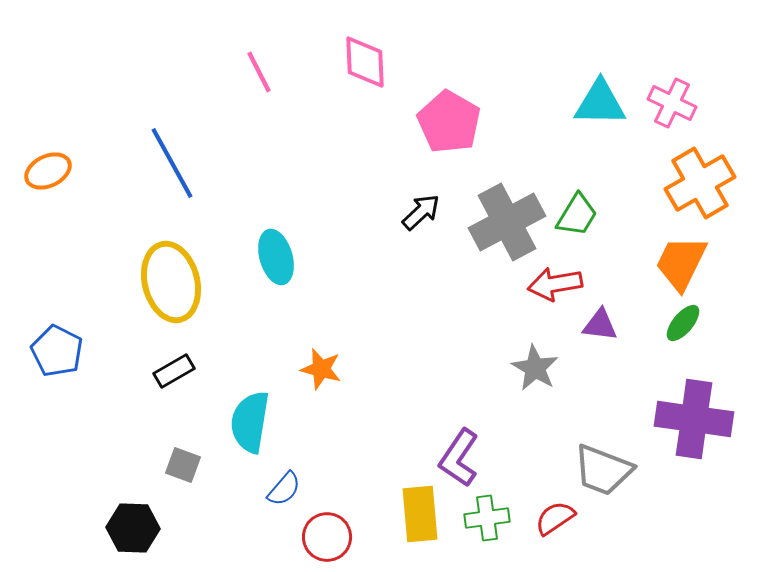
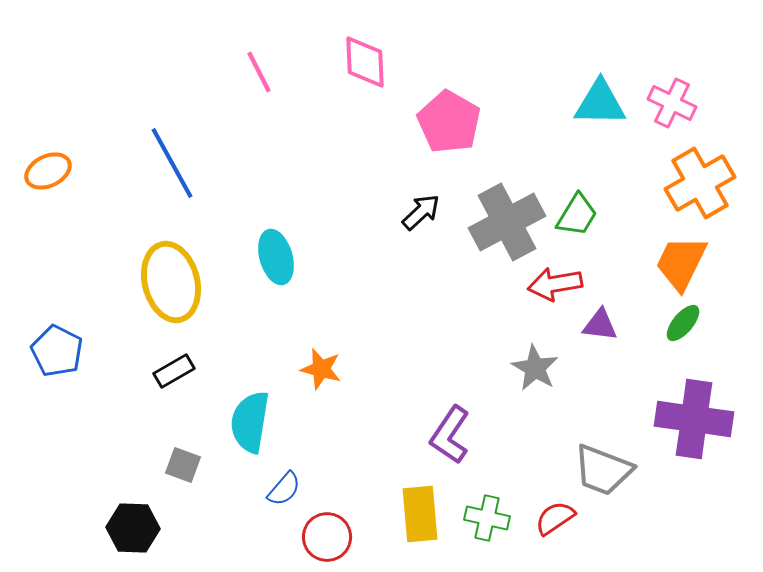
purple L-shape: moved 9 px left, 23 px up
green cross: rotated 21 degrees clockwise
